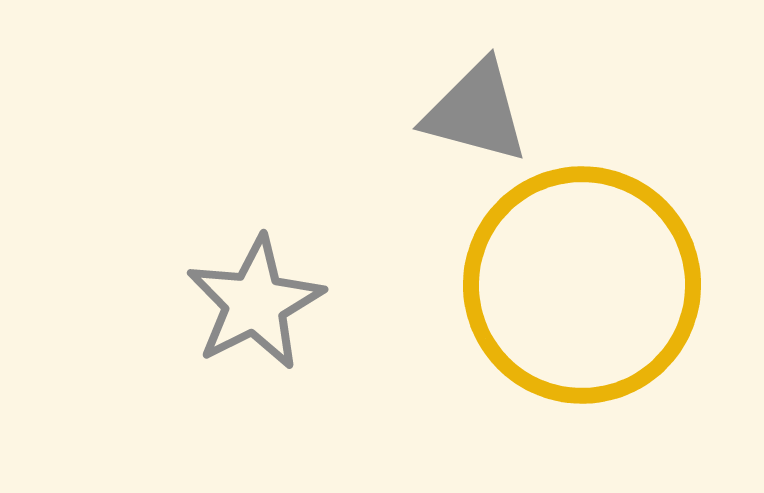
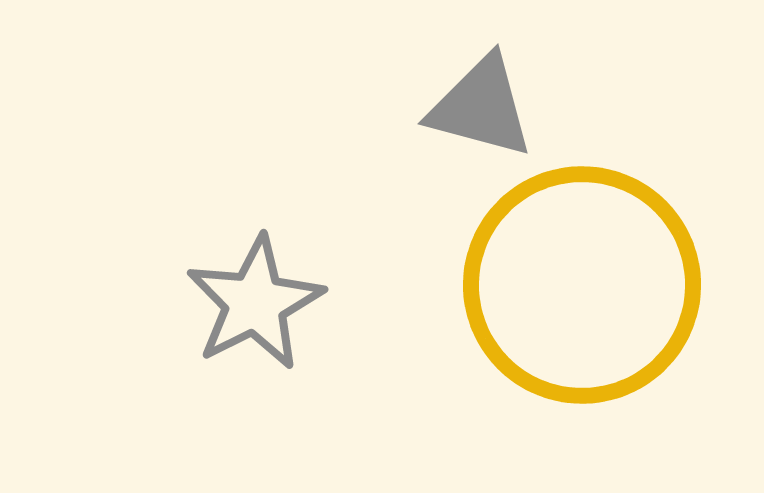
gray triangle: moved 5 px right, 5 px up
